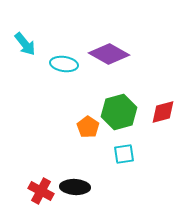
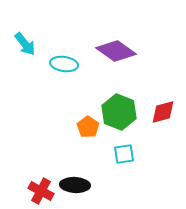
purple diamond: moved 7 px right, 3 px up; rotated 6 degrees clockwise
green hexagon: rotated 24 degrees counterclockwise
black ellipse: moved 2 px up
